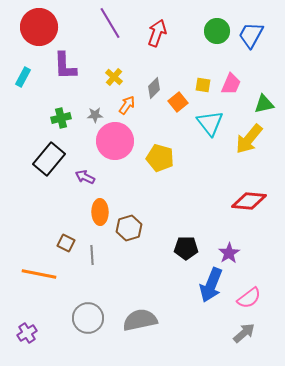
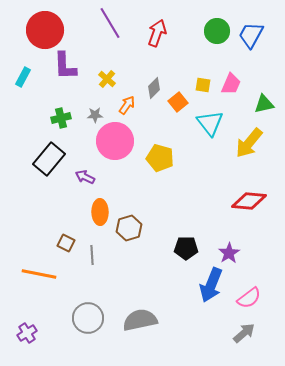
red circle: moved 6 px right, 3 px down
yellow cross: moved 7 px left, 2 px down
yellow arrow: moved 4 px down
